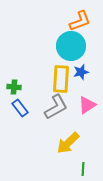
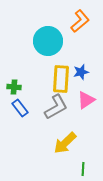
orange L-shape: rotated 20 degrees counterclockwise
cyan circle: moved 23 px left, 5 px up
pink triangle: moved 1 px left, 5 px up
yellow arrow: moved 3 px left
